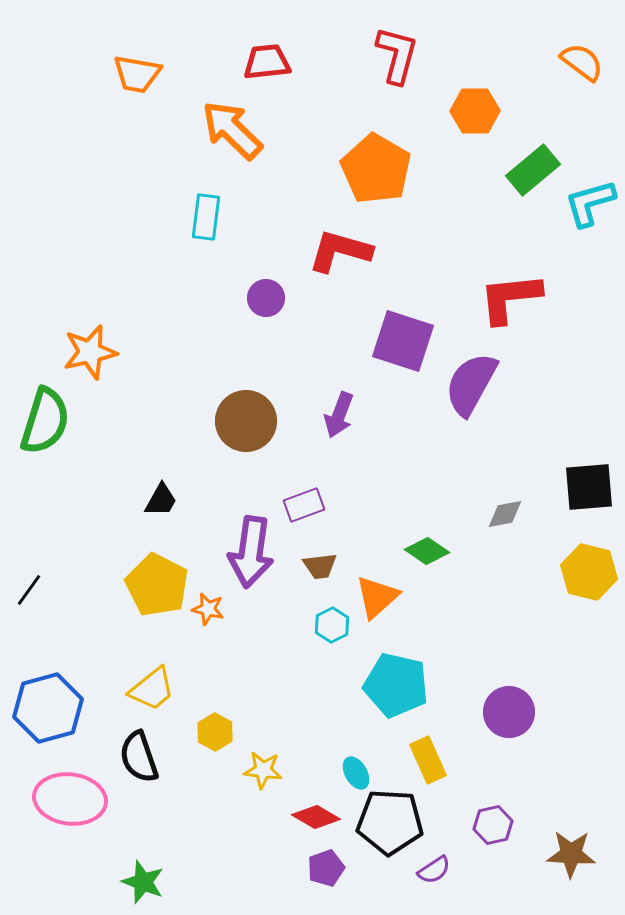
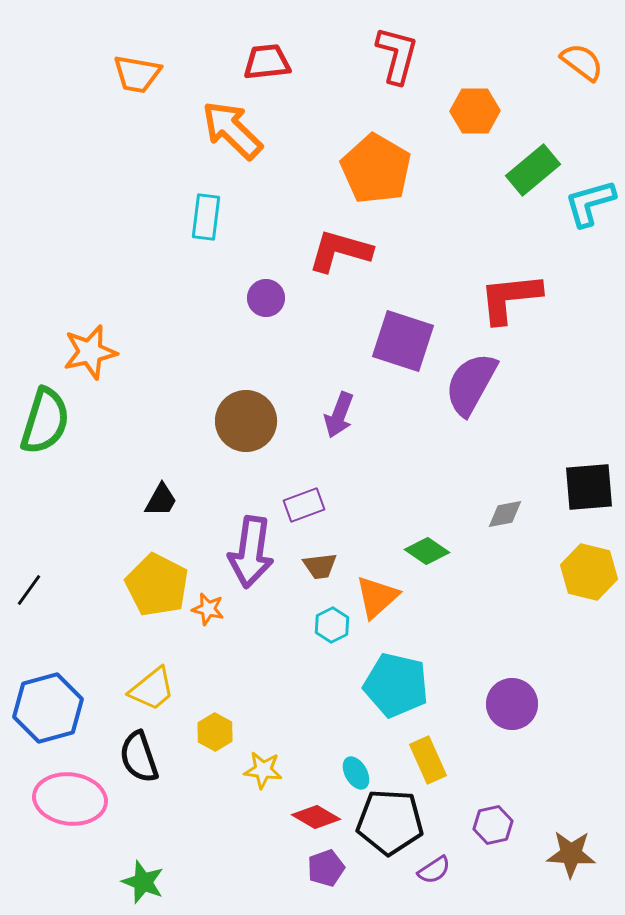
purple circle at (509, 712): moved 3 px right, 8 px up
